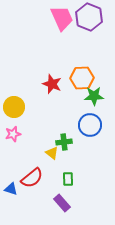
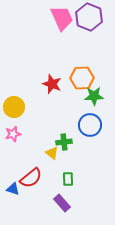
red semicircle: moved 1 px left
blue triangle: moved 2 px right
